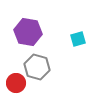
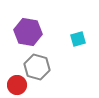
red circle: moved 1 px right, 2 px down
